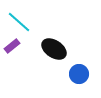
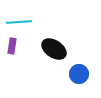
cyan line: rotated 45 degrees counterclockwise
purple rectangle: rotated 42 degrees counterclockwise
